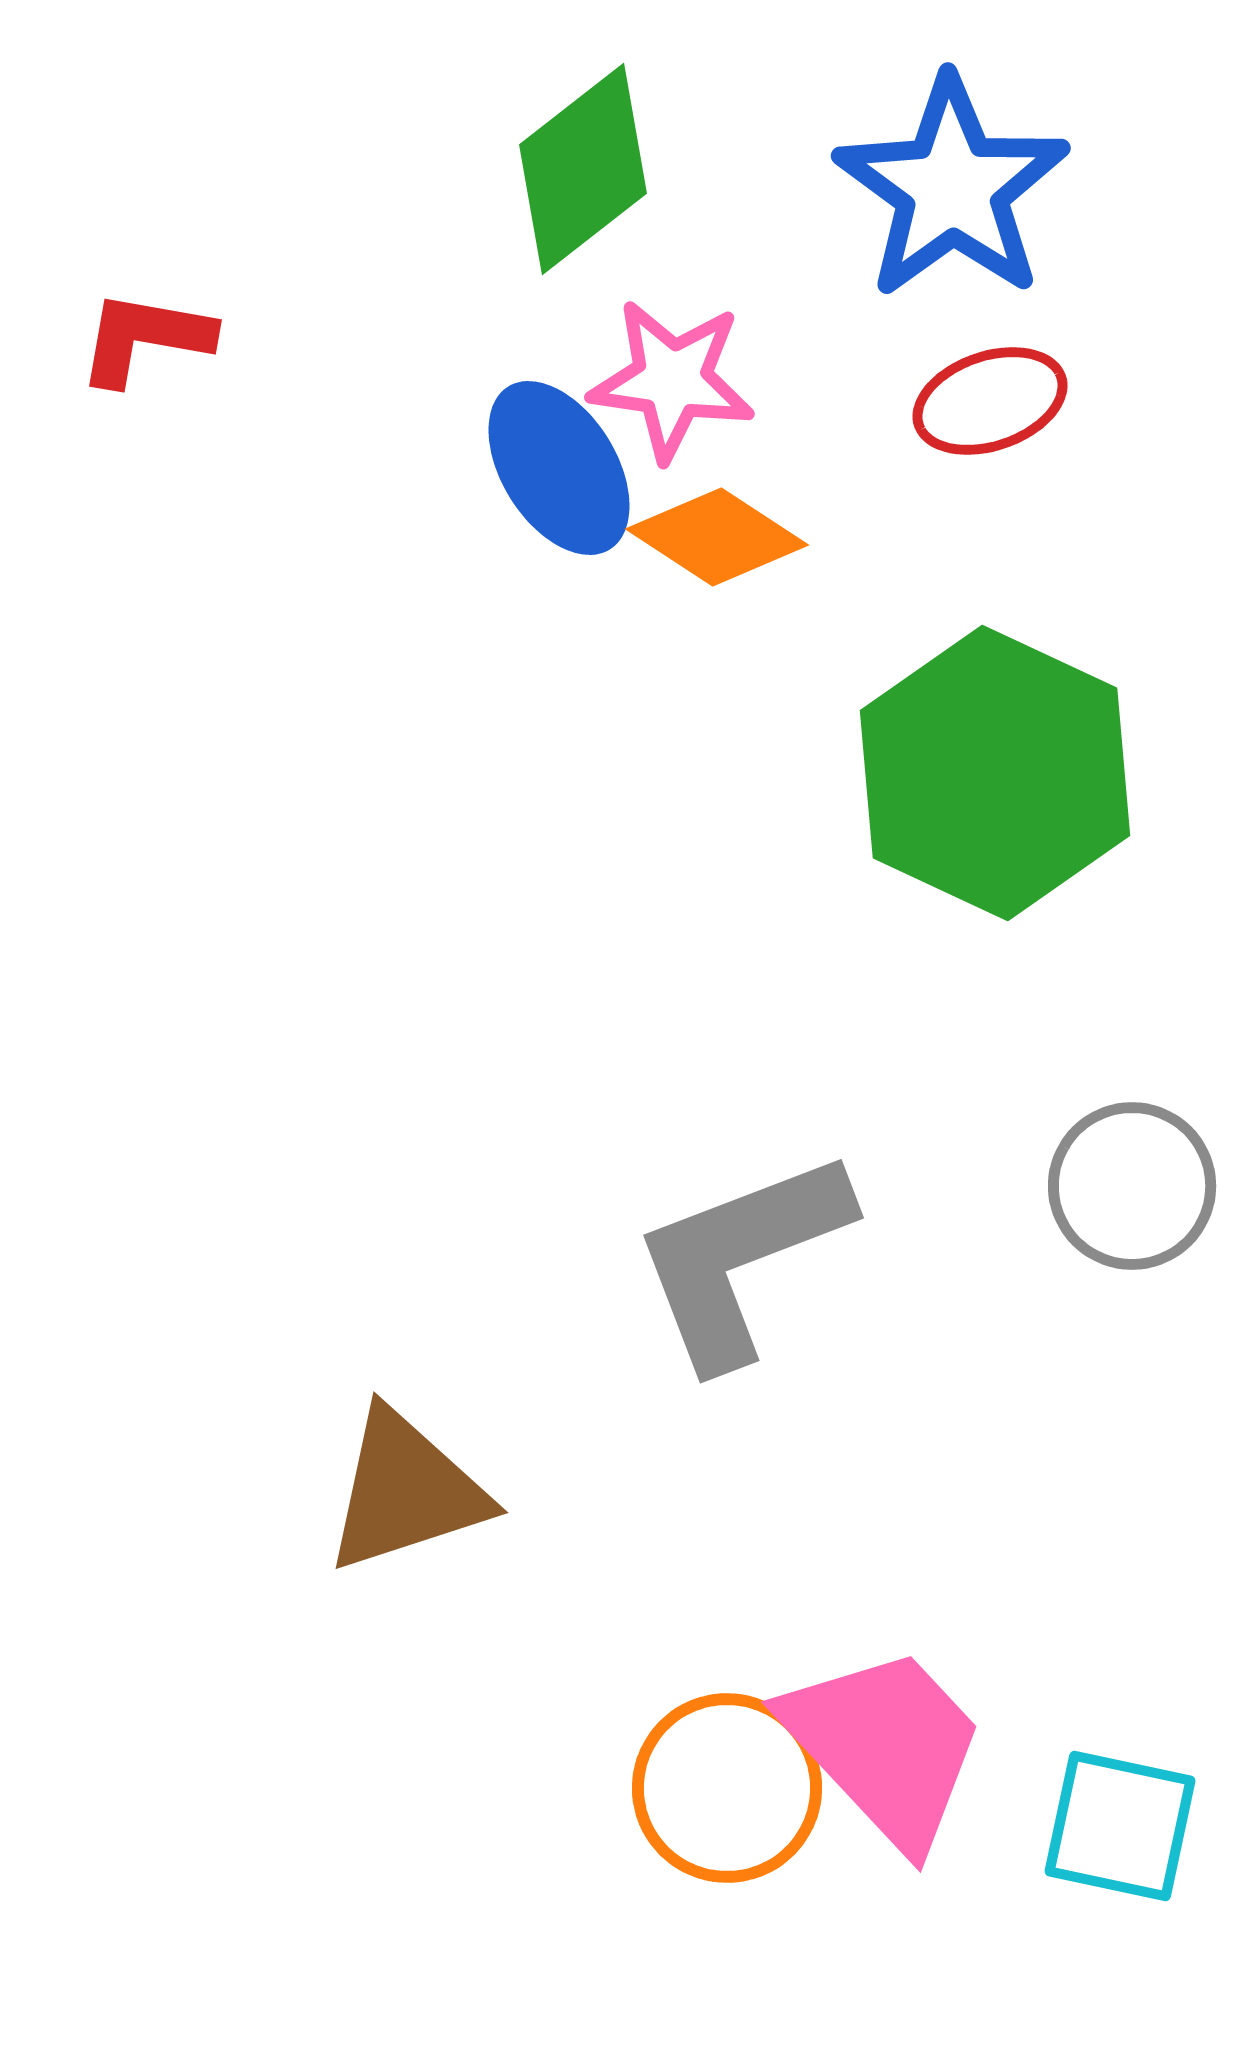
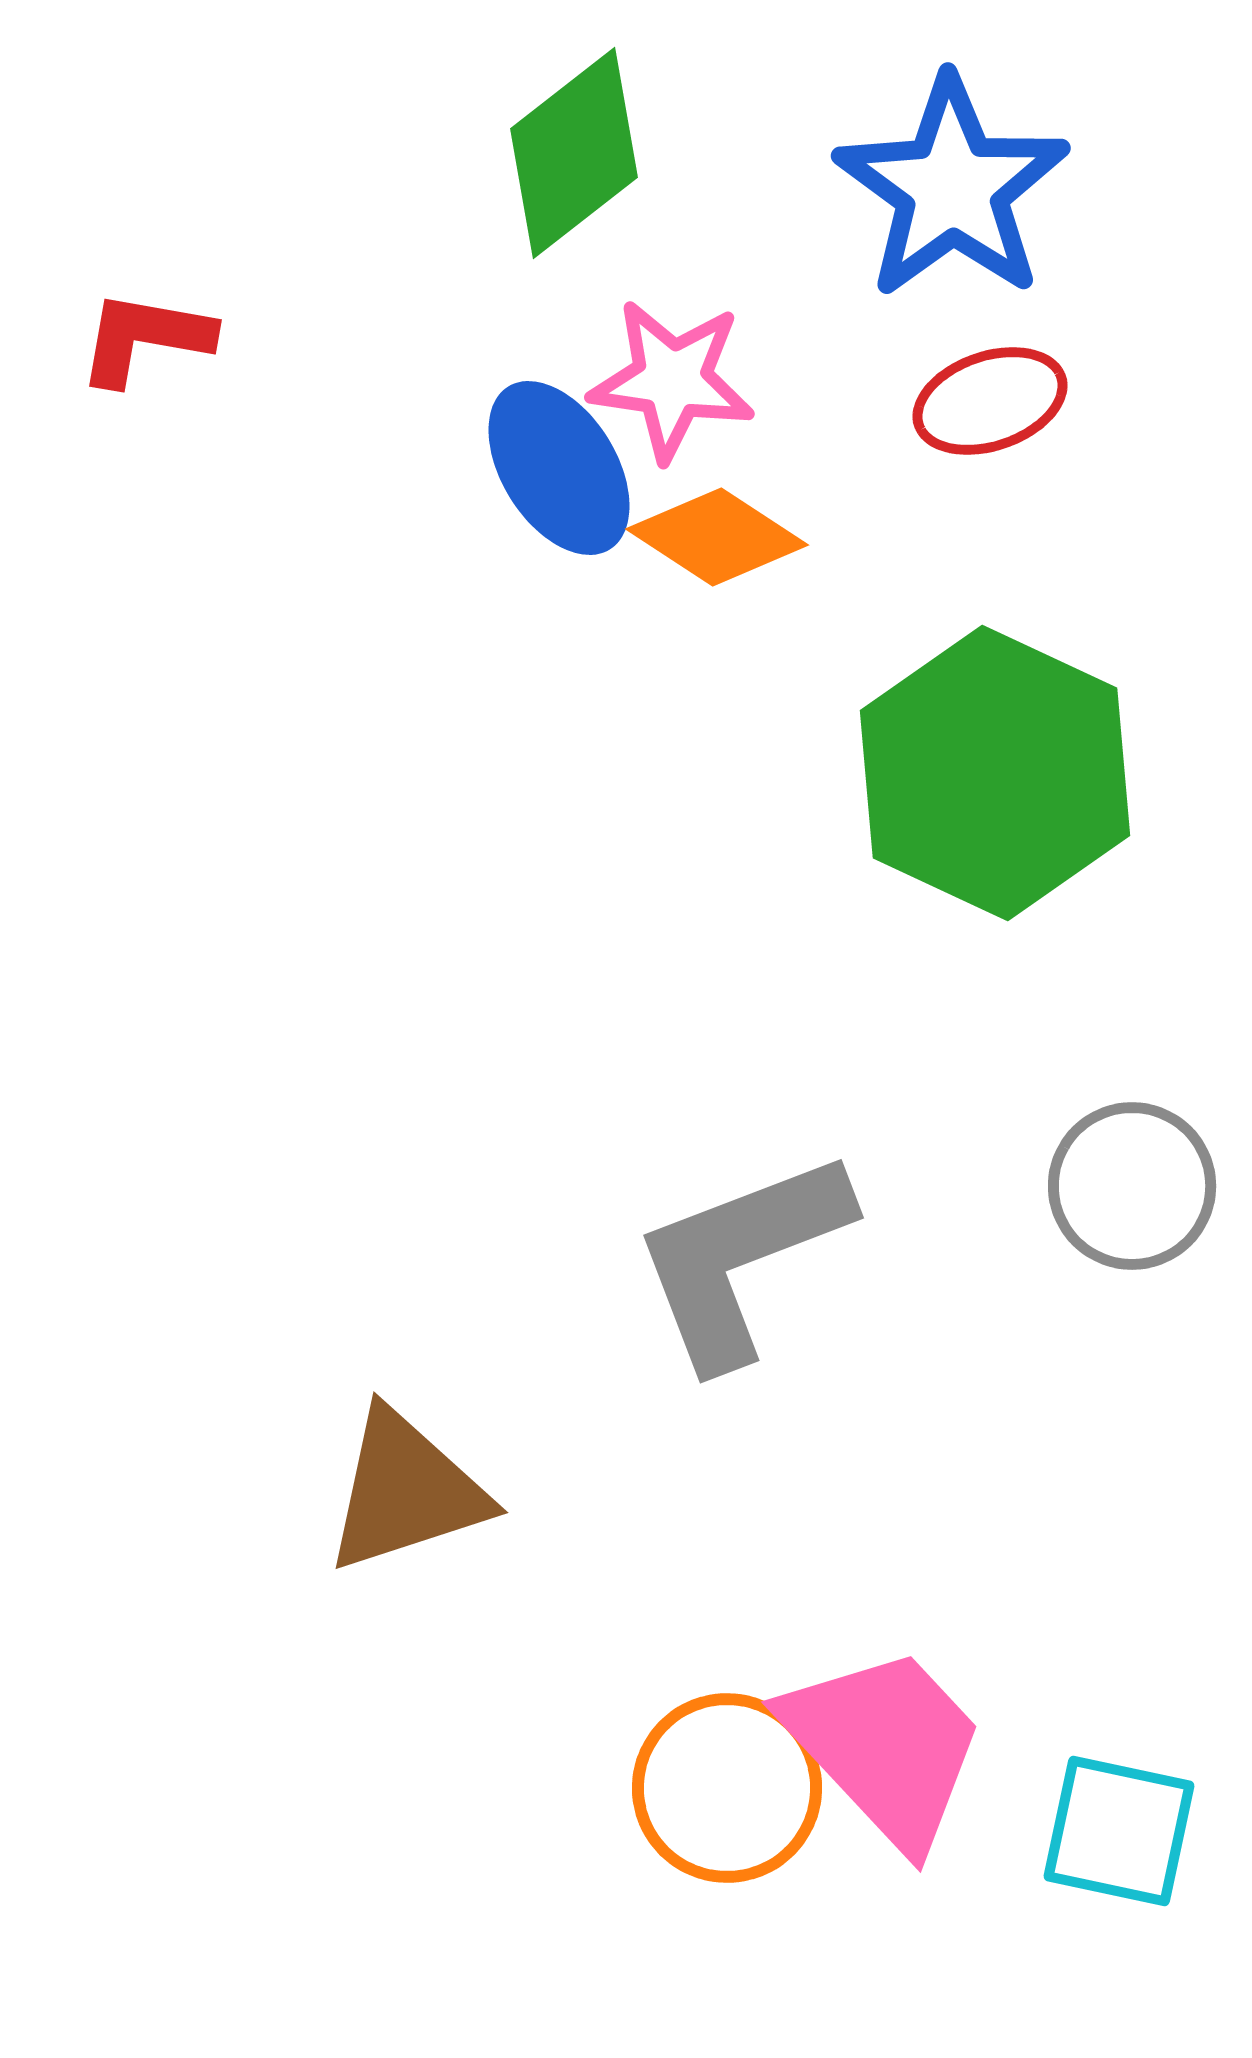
green diamond: moved 9 px left, 16 px up
cyan square: moved 1 px left, 5 px down
